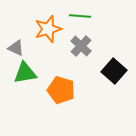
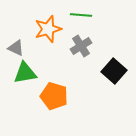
green line: moved 1 px right, 1 px up
gray cross: rotated 15 degrees clockwise
orange pentagon: moved 7 px left, 6 px down
